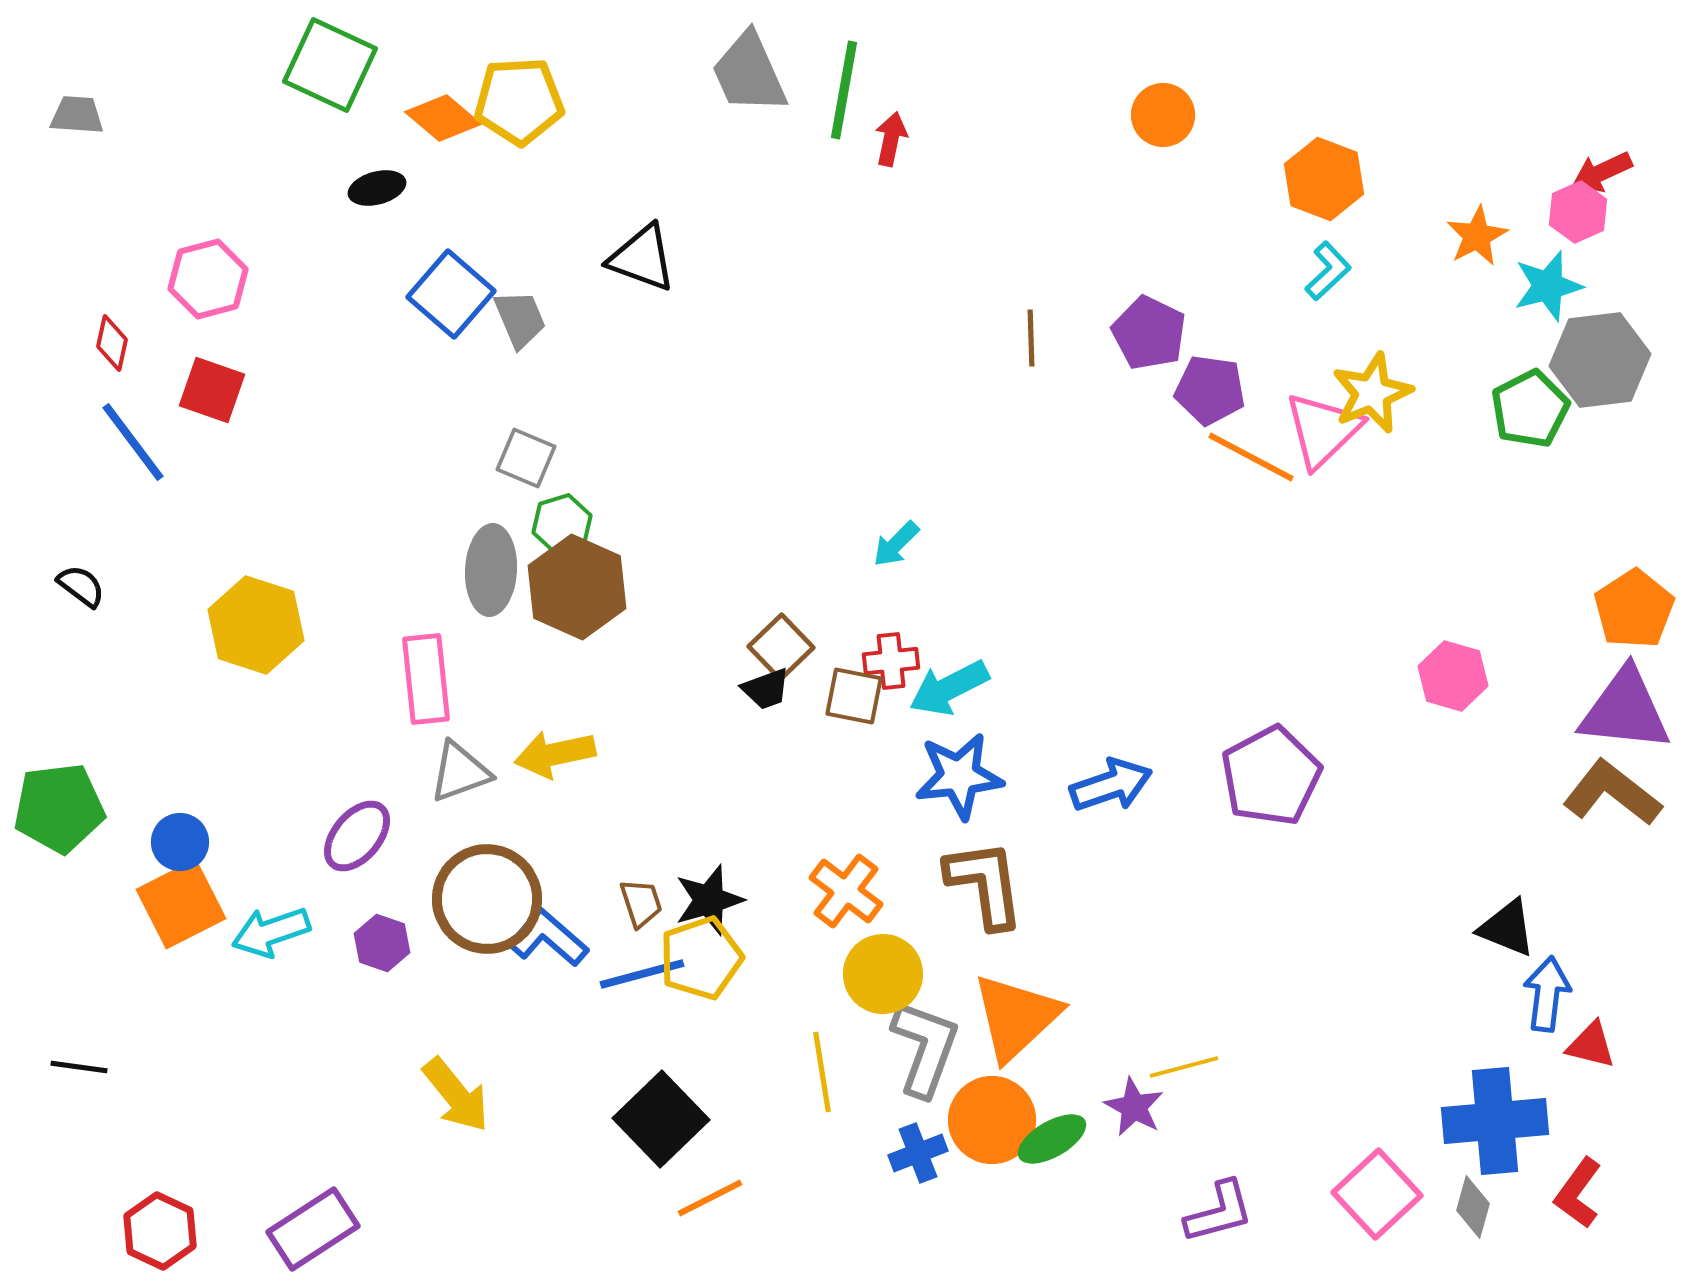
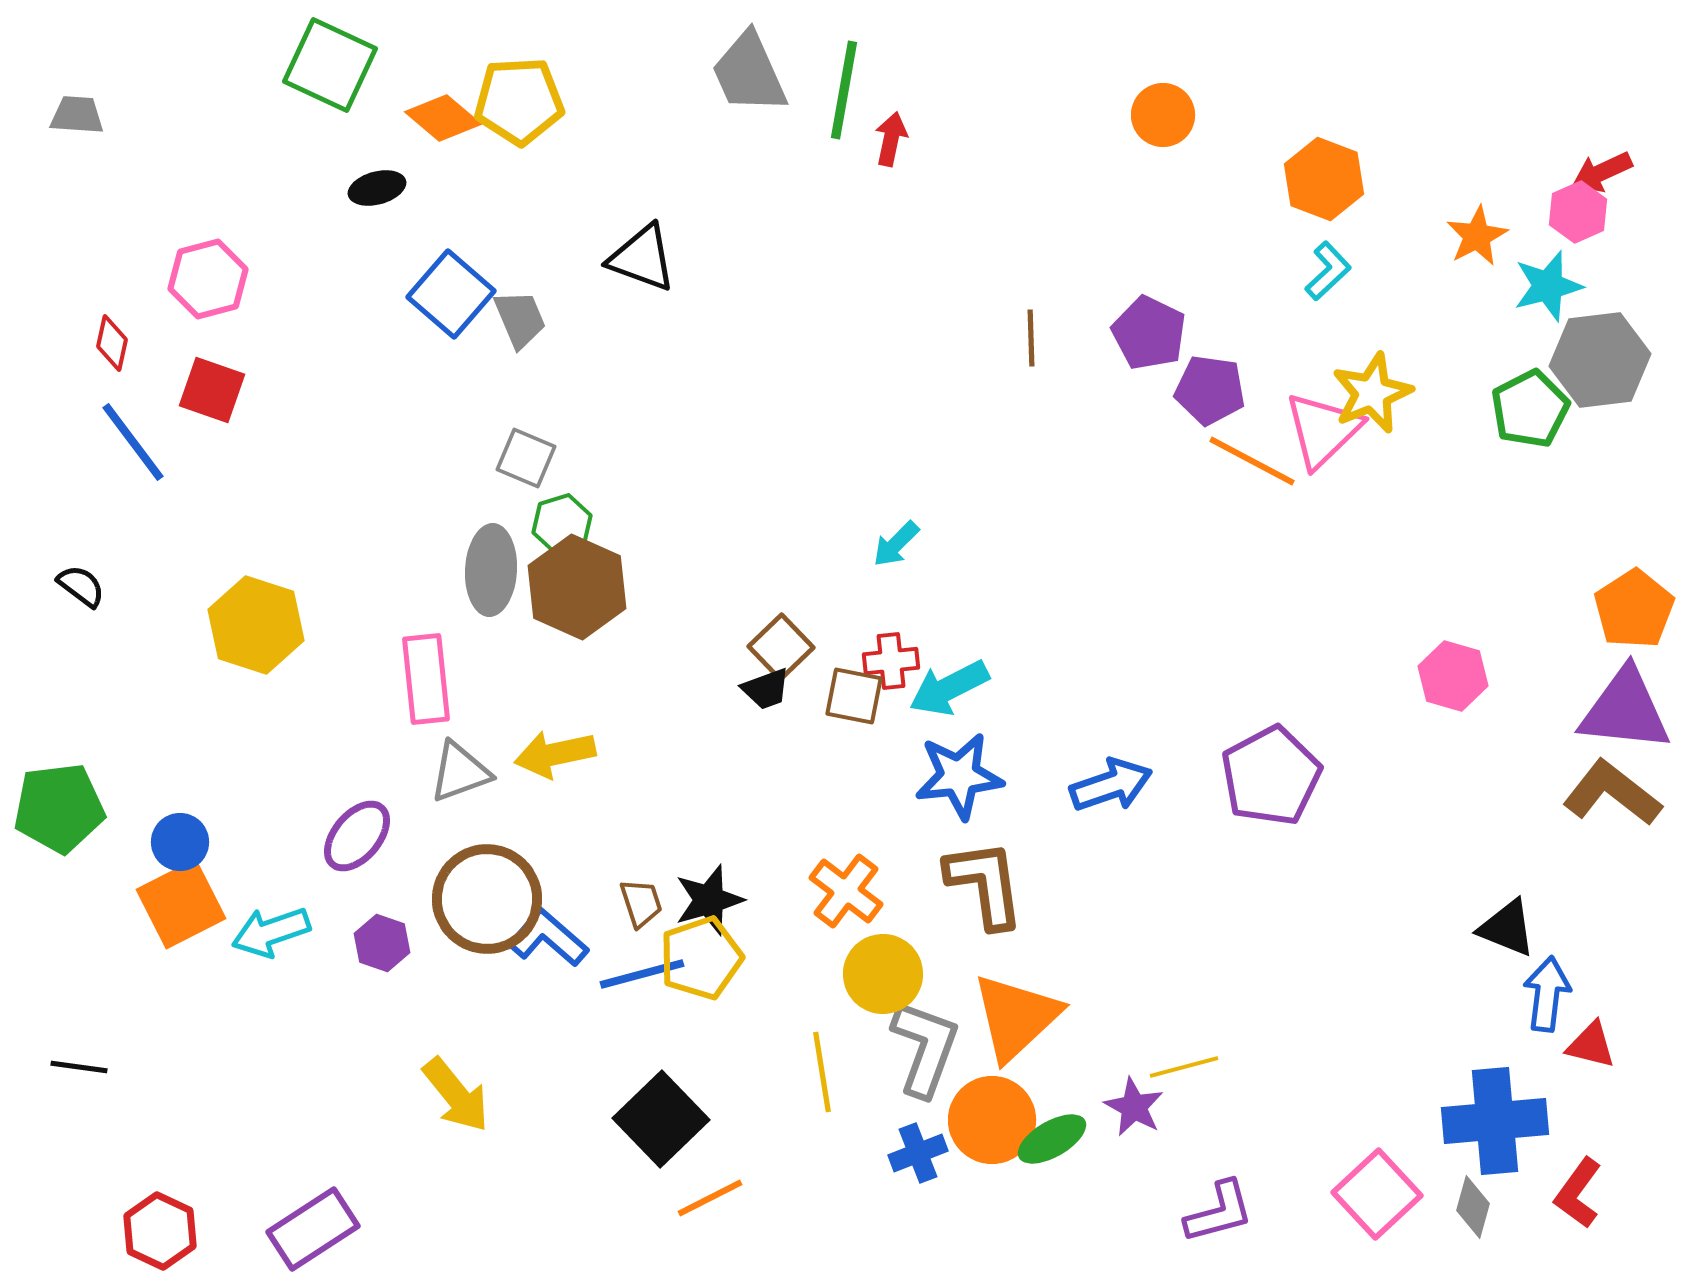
orange line at (1251, 457): moved 1 px right, 4 px down
